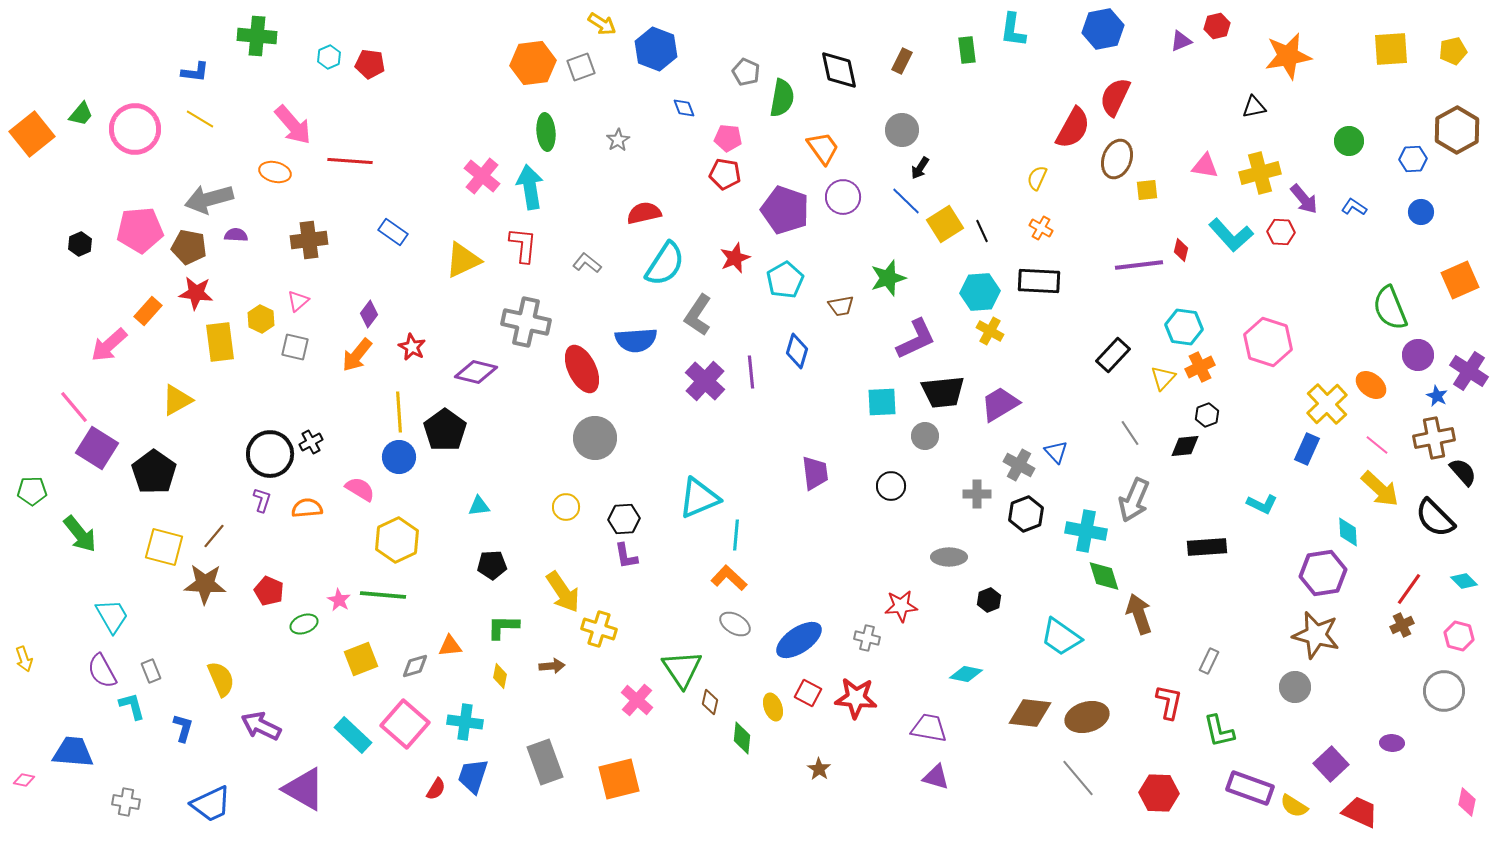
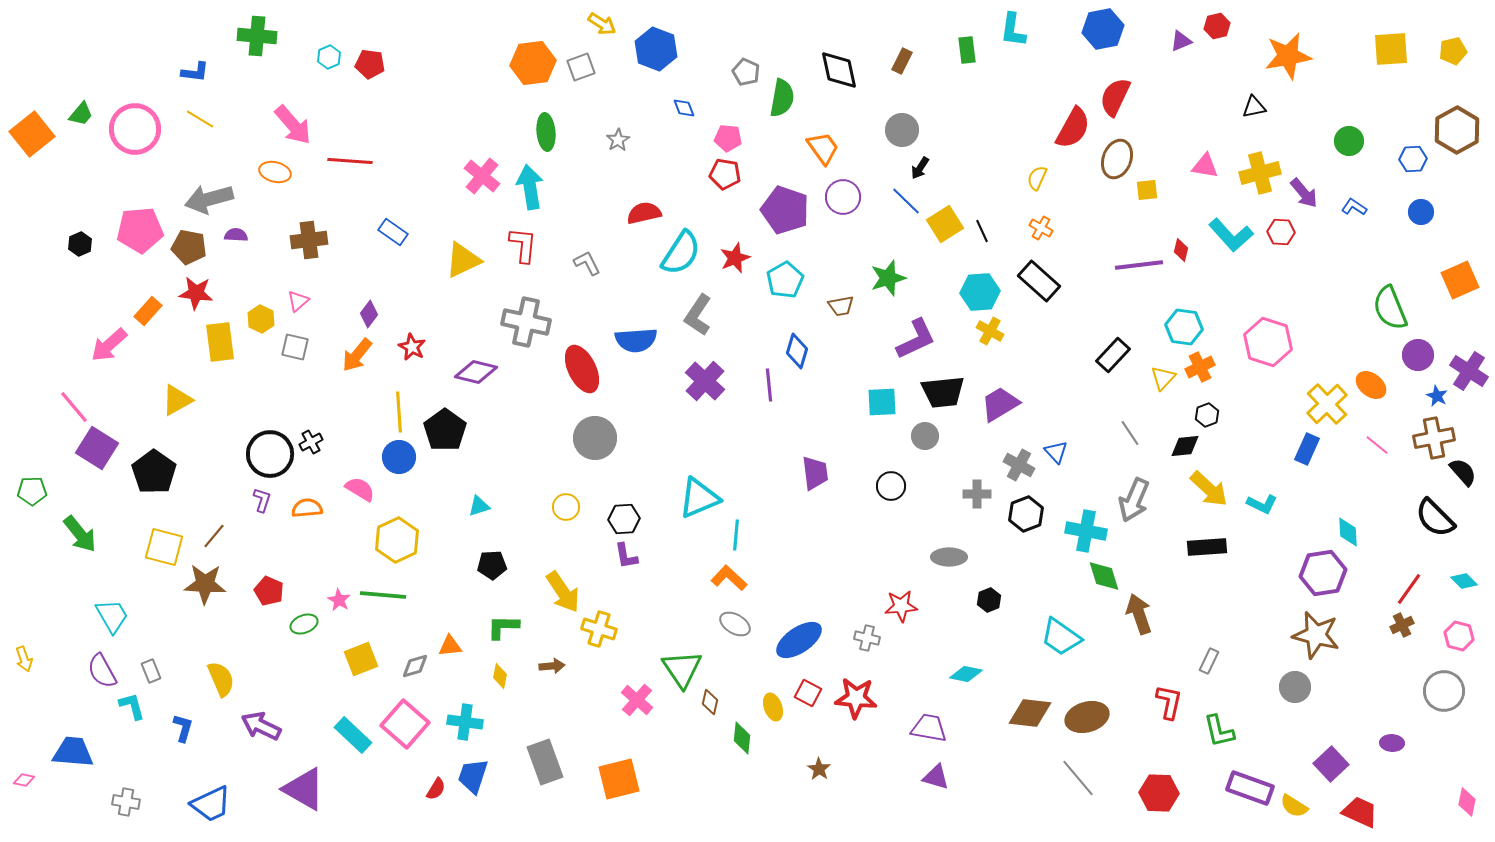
purple arrow at (1304, 199): moved 6 px up
gray L-shape at (587, 263): rotated 24 degrees clockwise
cyan semicircle at (665, 264): moved 16 px right, 11 px up
black rectangle at (1039, 281): rotated 39 degrees clockwise
purple line at (751, 372): moved 18 px right, 13 px down
yellow arrow at (1380, 489): moved 171 px left
cyan triangle at (479, 506): rotated 10 degrees counterclockwise
